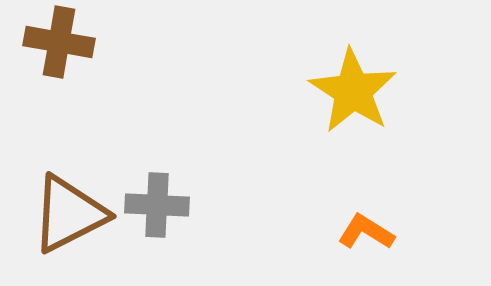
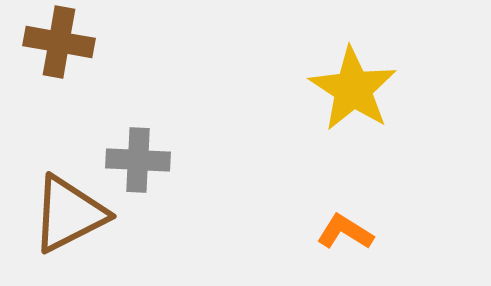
yellow star: moved 2 px up
gray cross: moved 19 px left, 45 px up
orange L-shape: moved 21 px left
